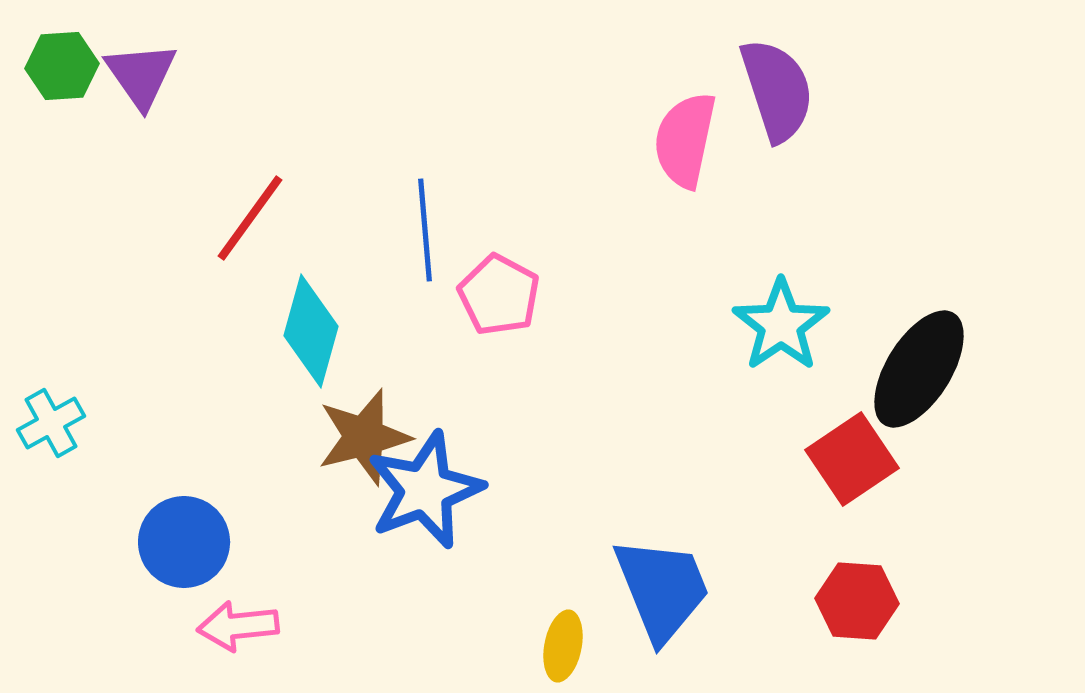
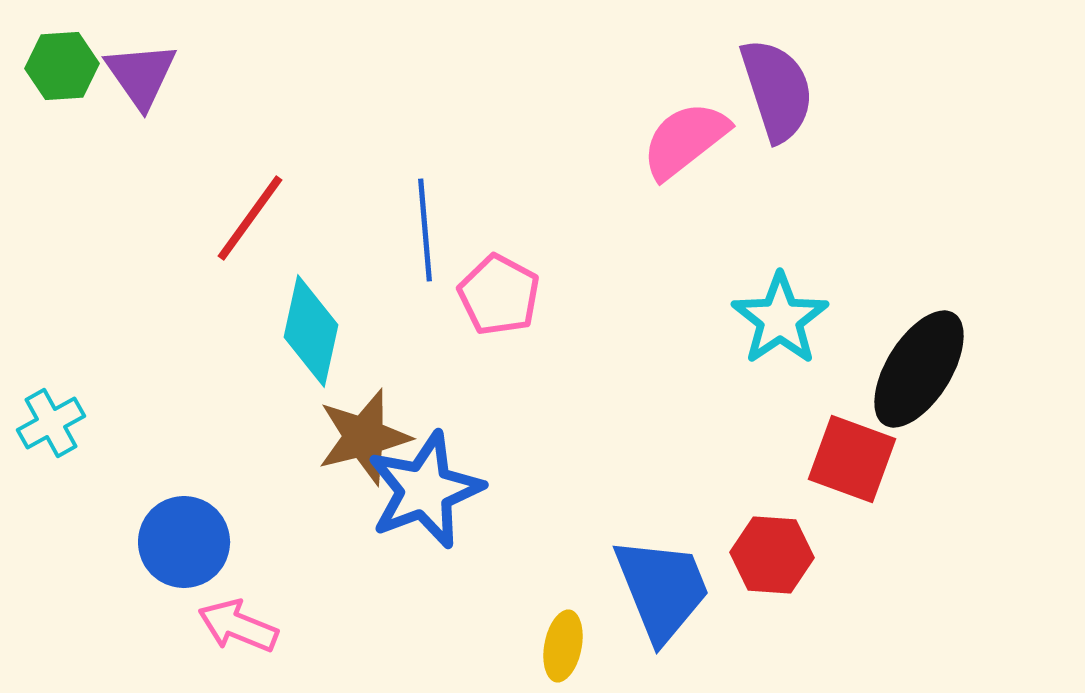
pink semicircle: rotated 40 degrees clockwise
cyan star: moved 1 px left, 6 px up
cyan diamond: rotated 3 degrees counterclockwise
red square: rotated 36 degrees counterclockwise
red hexagon: moved 85 px left, 46 px up
pink arrow: rotated 28 degrees clockwise
